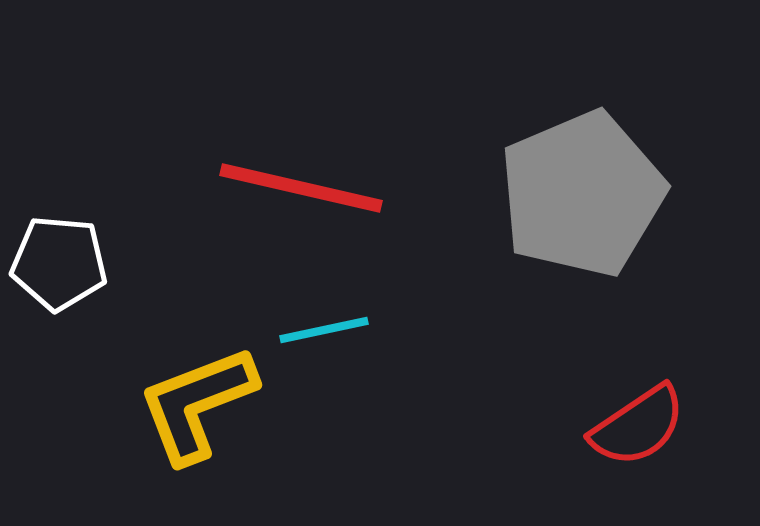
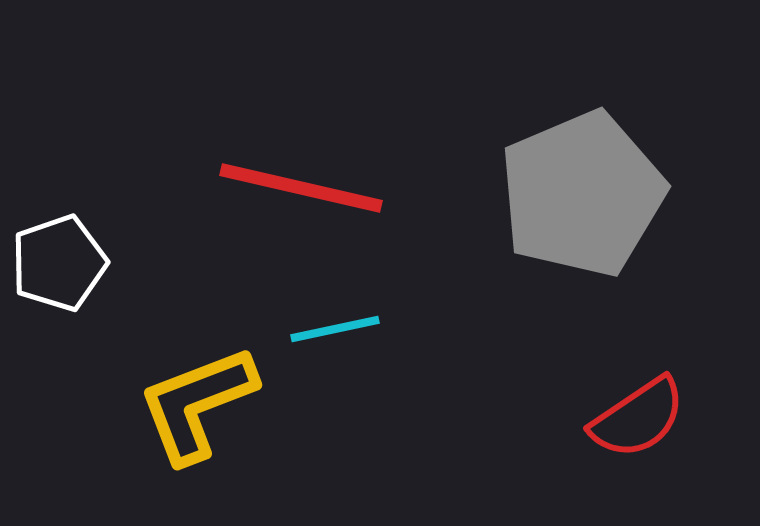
white pentagon: rotated 24 degrees counterclockwise
cyan line: moved 11 px right, 1 px up
red semicircle: moved 8 px up
